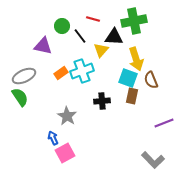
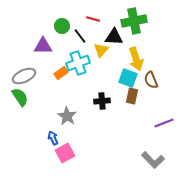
purple triangle: rotated 12 degrees counterclockwise
cyan cross: moved 4 px left, 8 px up
